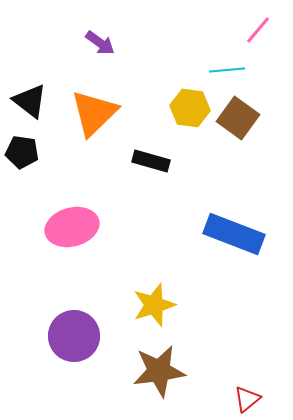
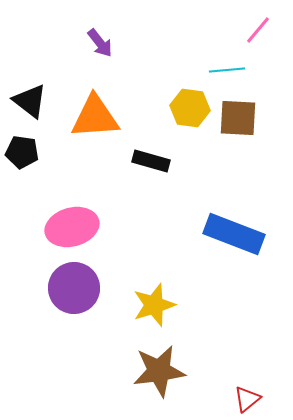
purple arrow: rotated 16 degrees clockwise
orange triangle: moved 1 px right, 4 px down; rotated 40 degrees clockwise
brown square: rotated 33 degrees counterclockwise
purple circle: moved 48 px up
